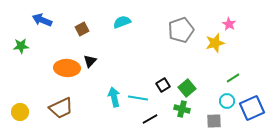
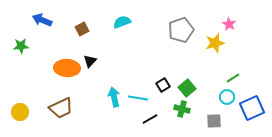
cyan circle: moved 4 px up
